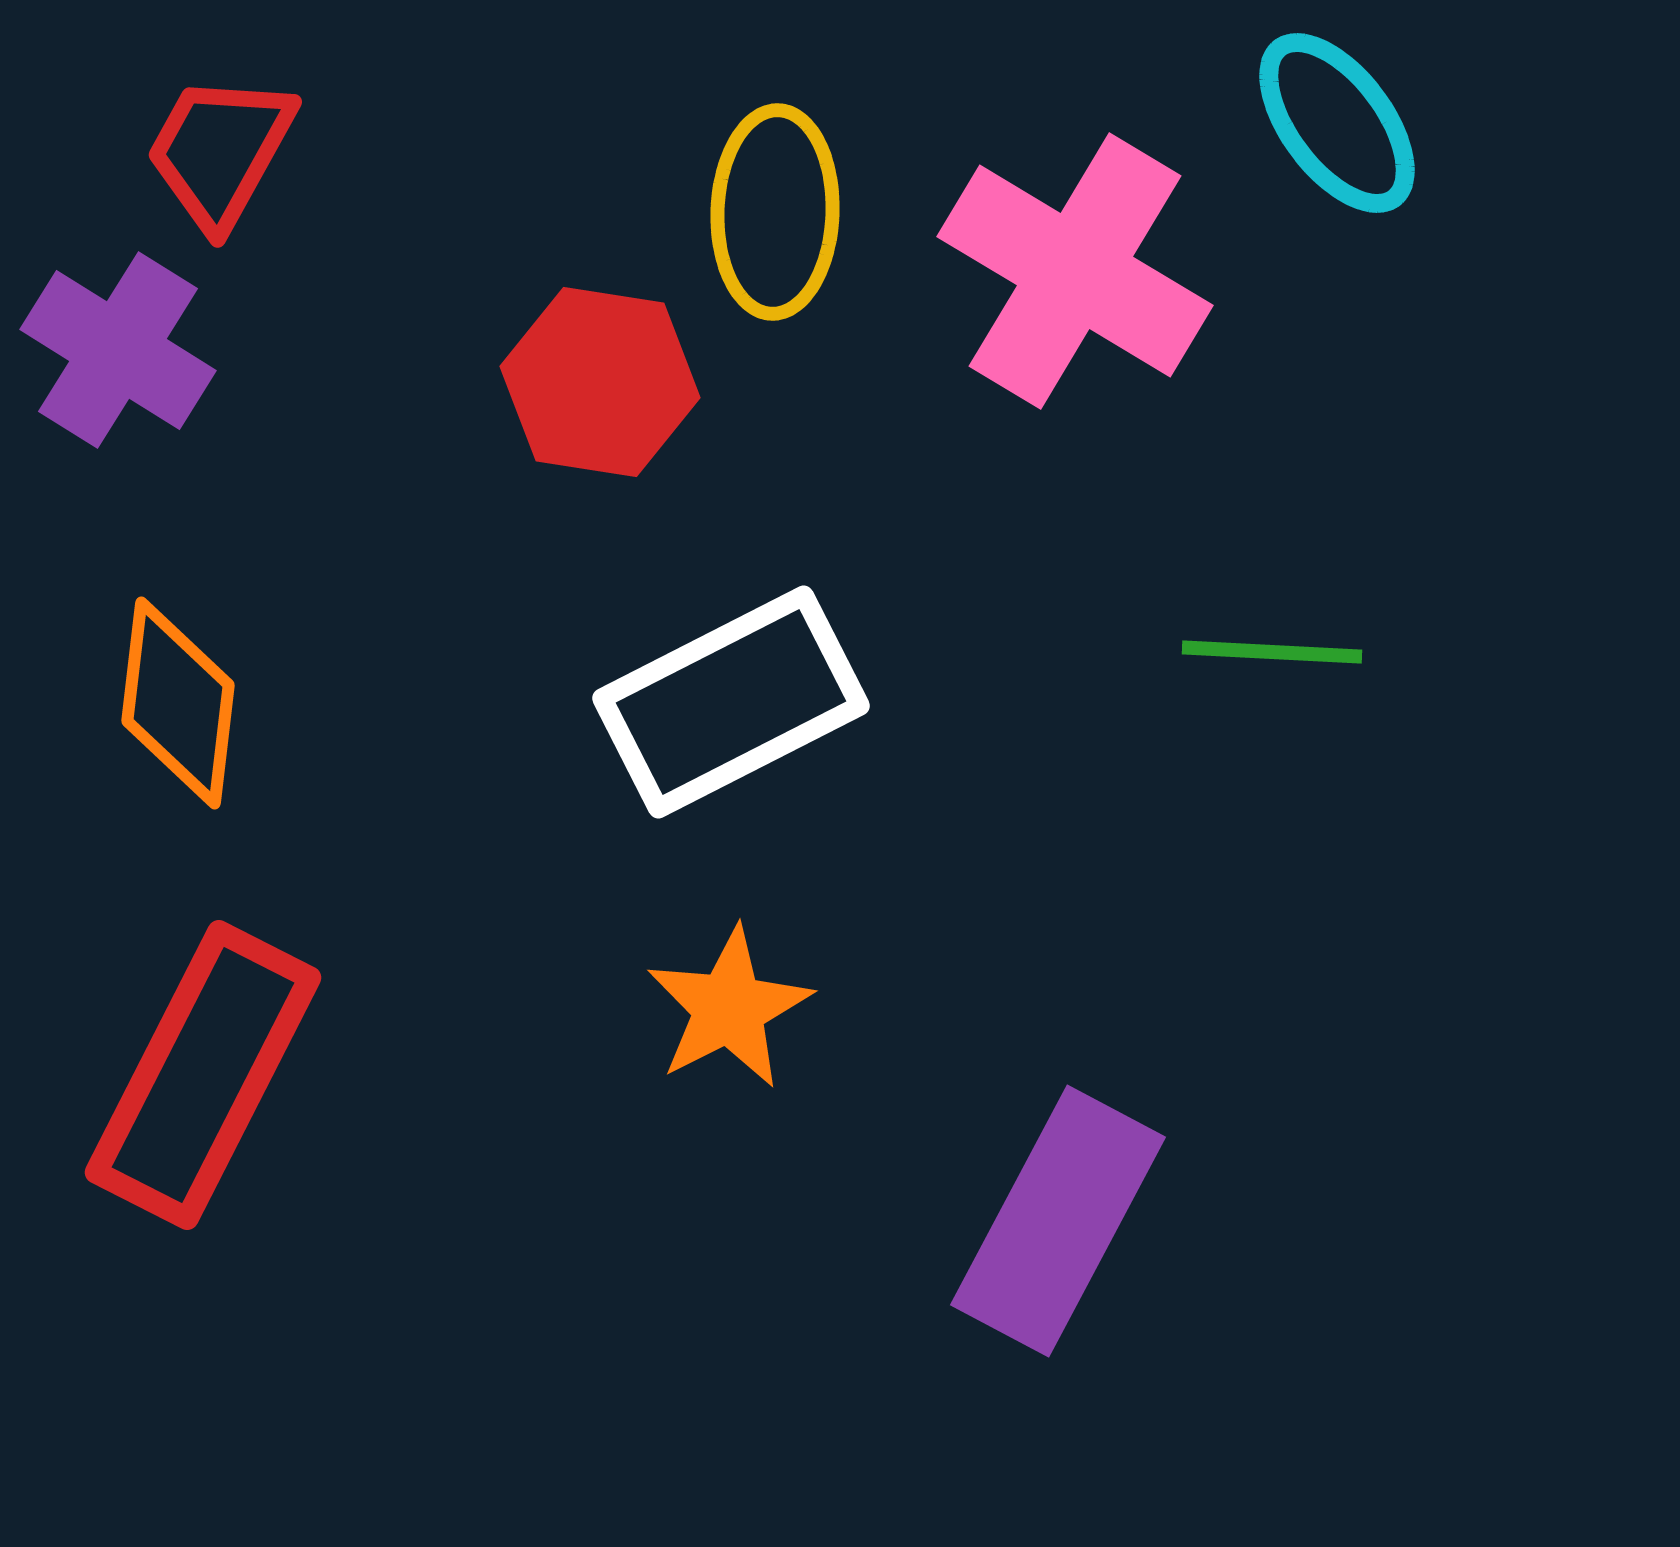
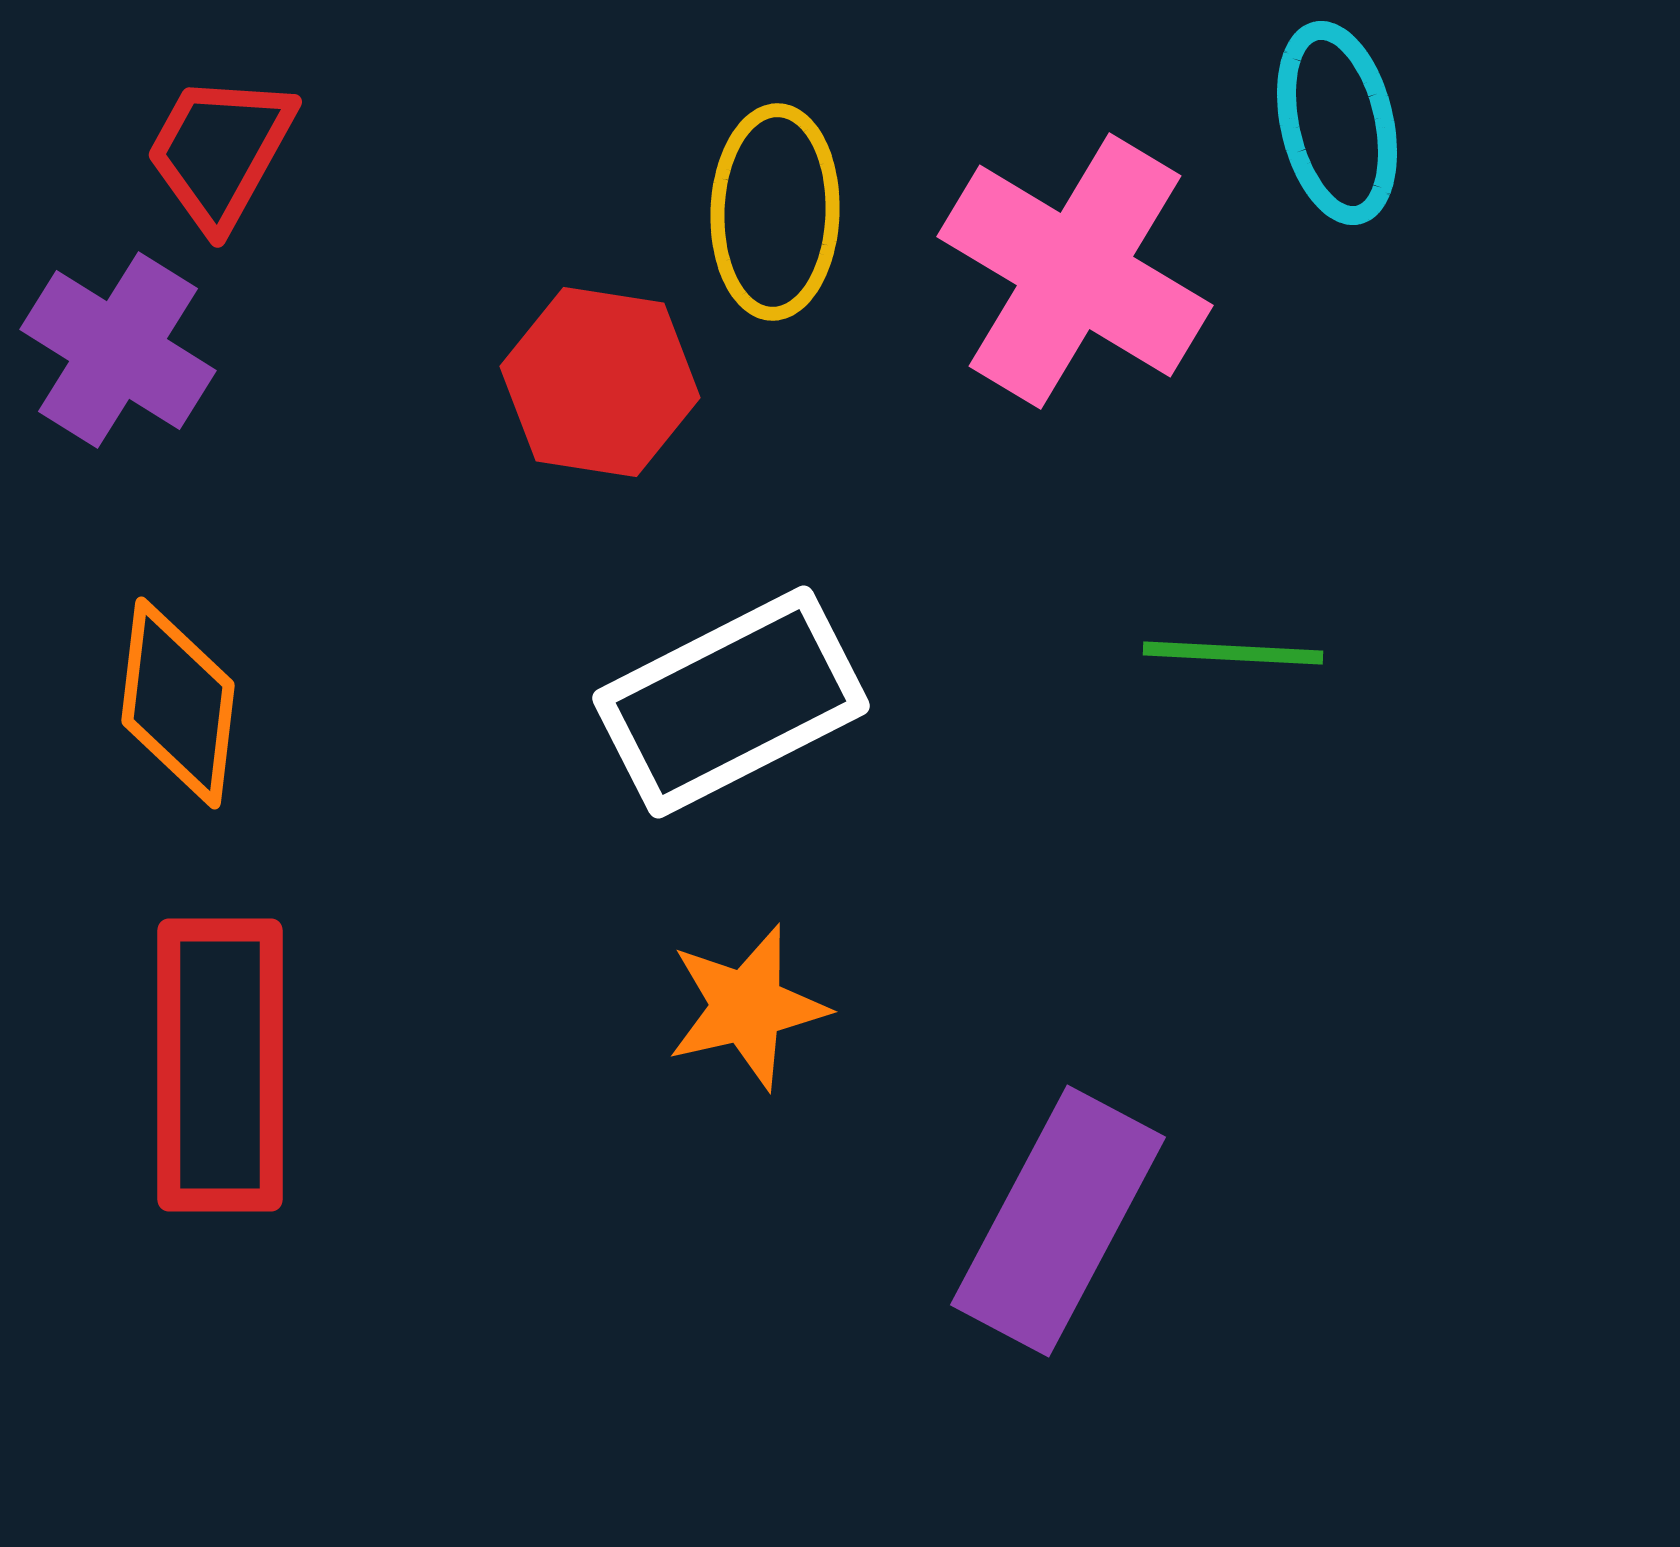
cyan ellipse: rotated 24 degrees clockwise
green line: moved 39 px left, 1 px down
orange star: moved 18 px right, 1 px up; rotated 14 degrees clockwise
red rectangle: moved 17 px right, 10 px up; rotated 27 degrees counterclockwise
